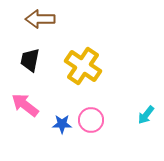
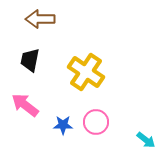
yellow cross: moved 3 px right, 6 px down
cyan arrow: moved 25 px down; rotated 90 degrees counterclockwise
pink circle: moved 5 px right, 2 px down
blue star: moved 1 px right, 1 px down
